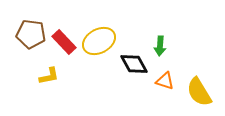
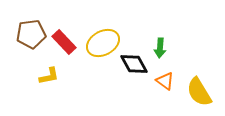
brown pentagon: rotated 16 degrees counterclockwise
yellow ellipse: moved 4 px right, 2 px down
green arrow: moved 2 px down
orange triangle: rotated 18 degrees clockwise
